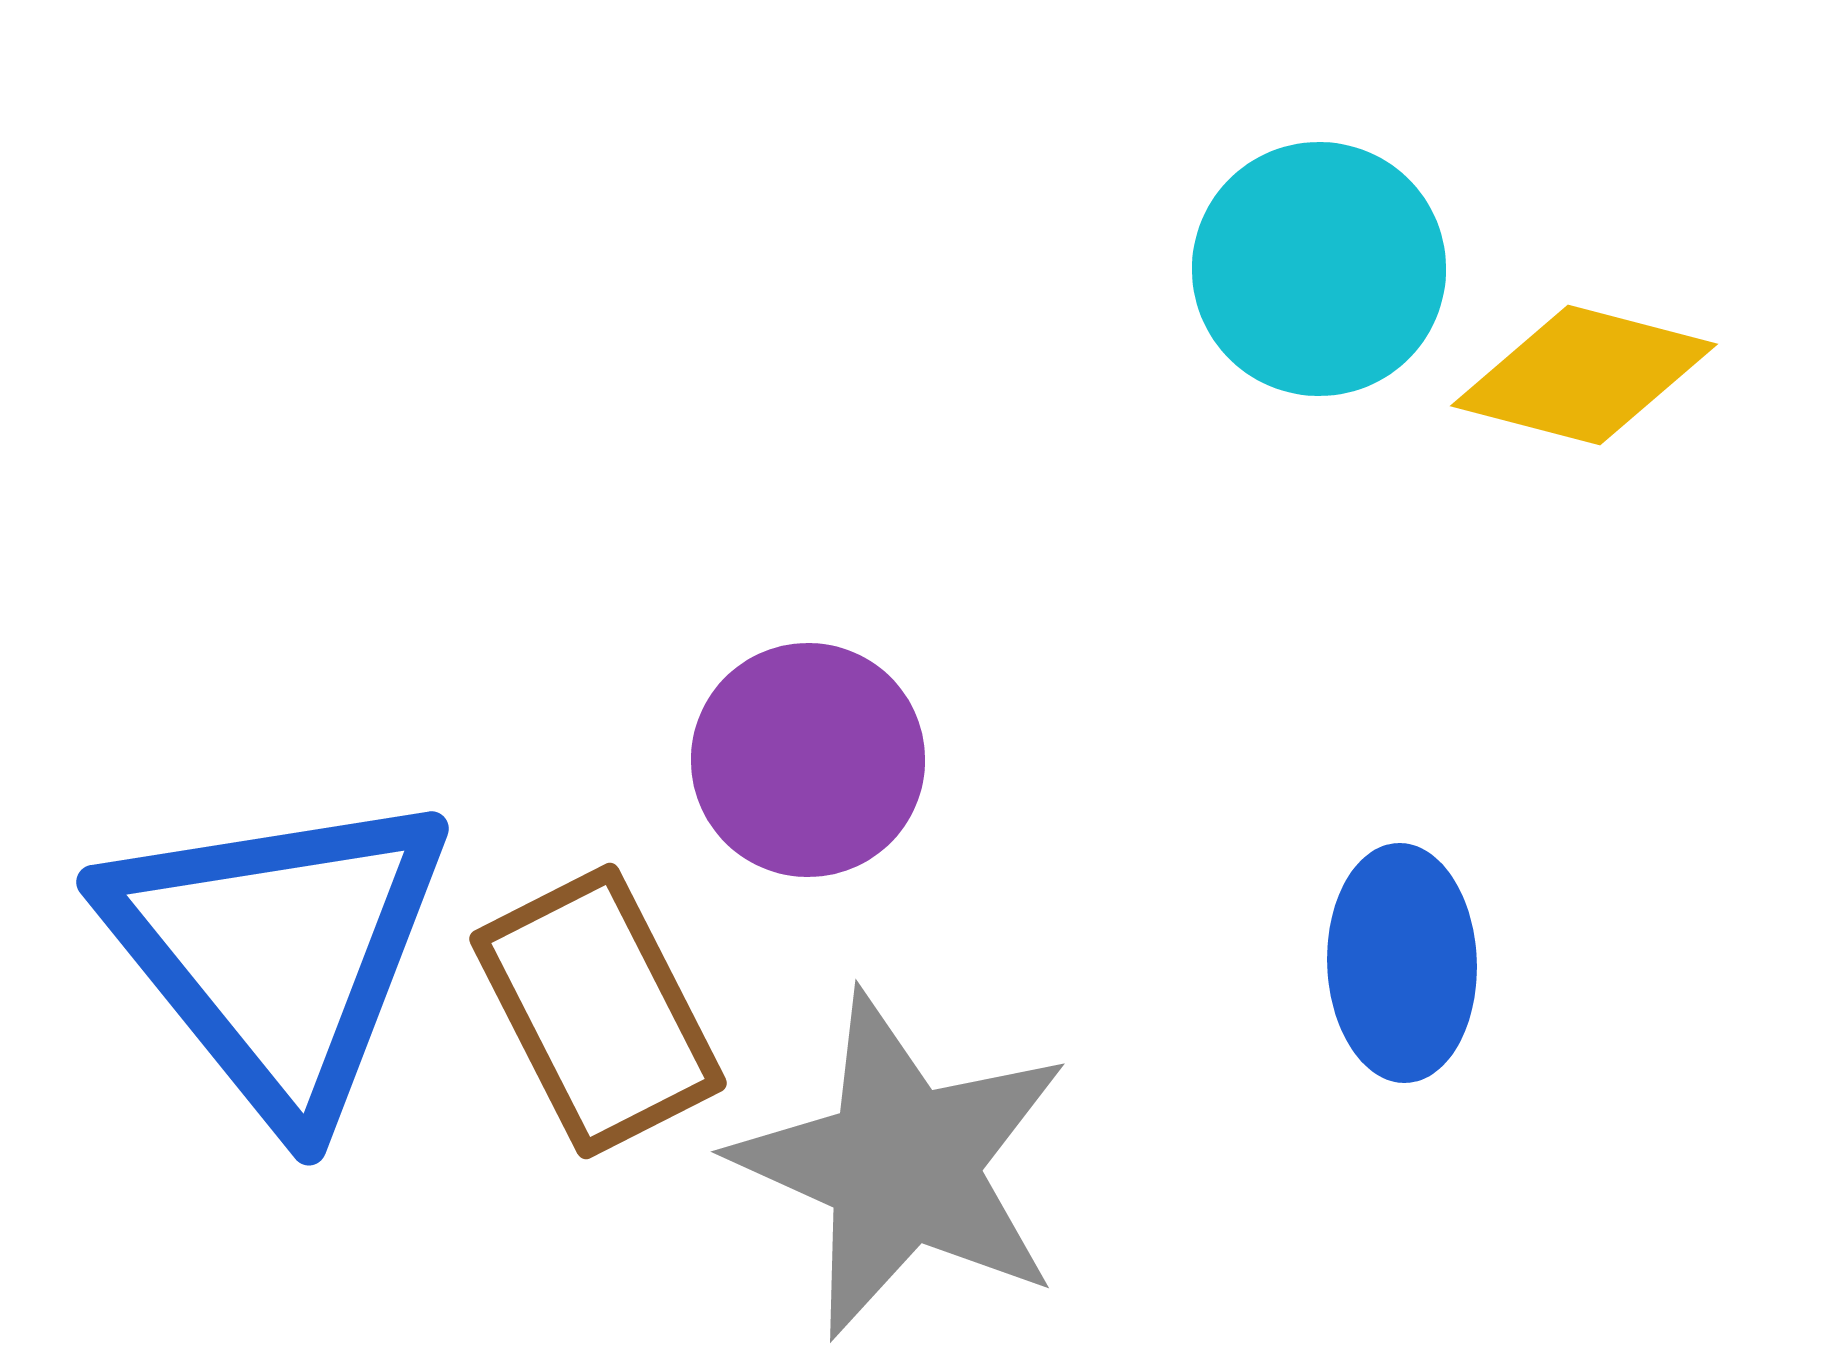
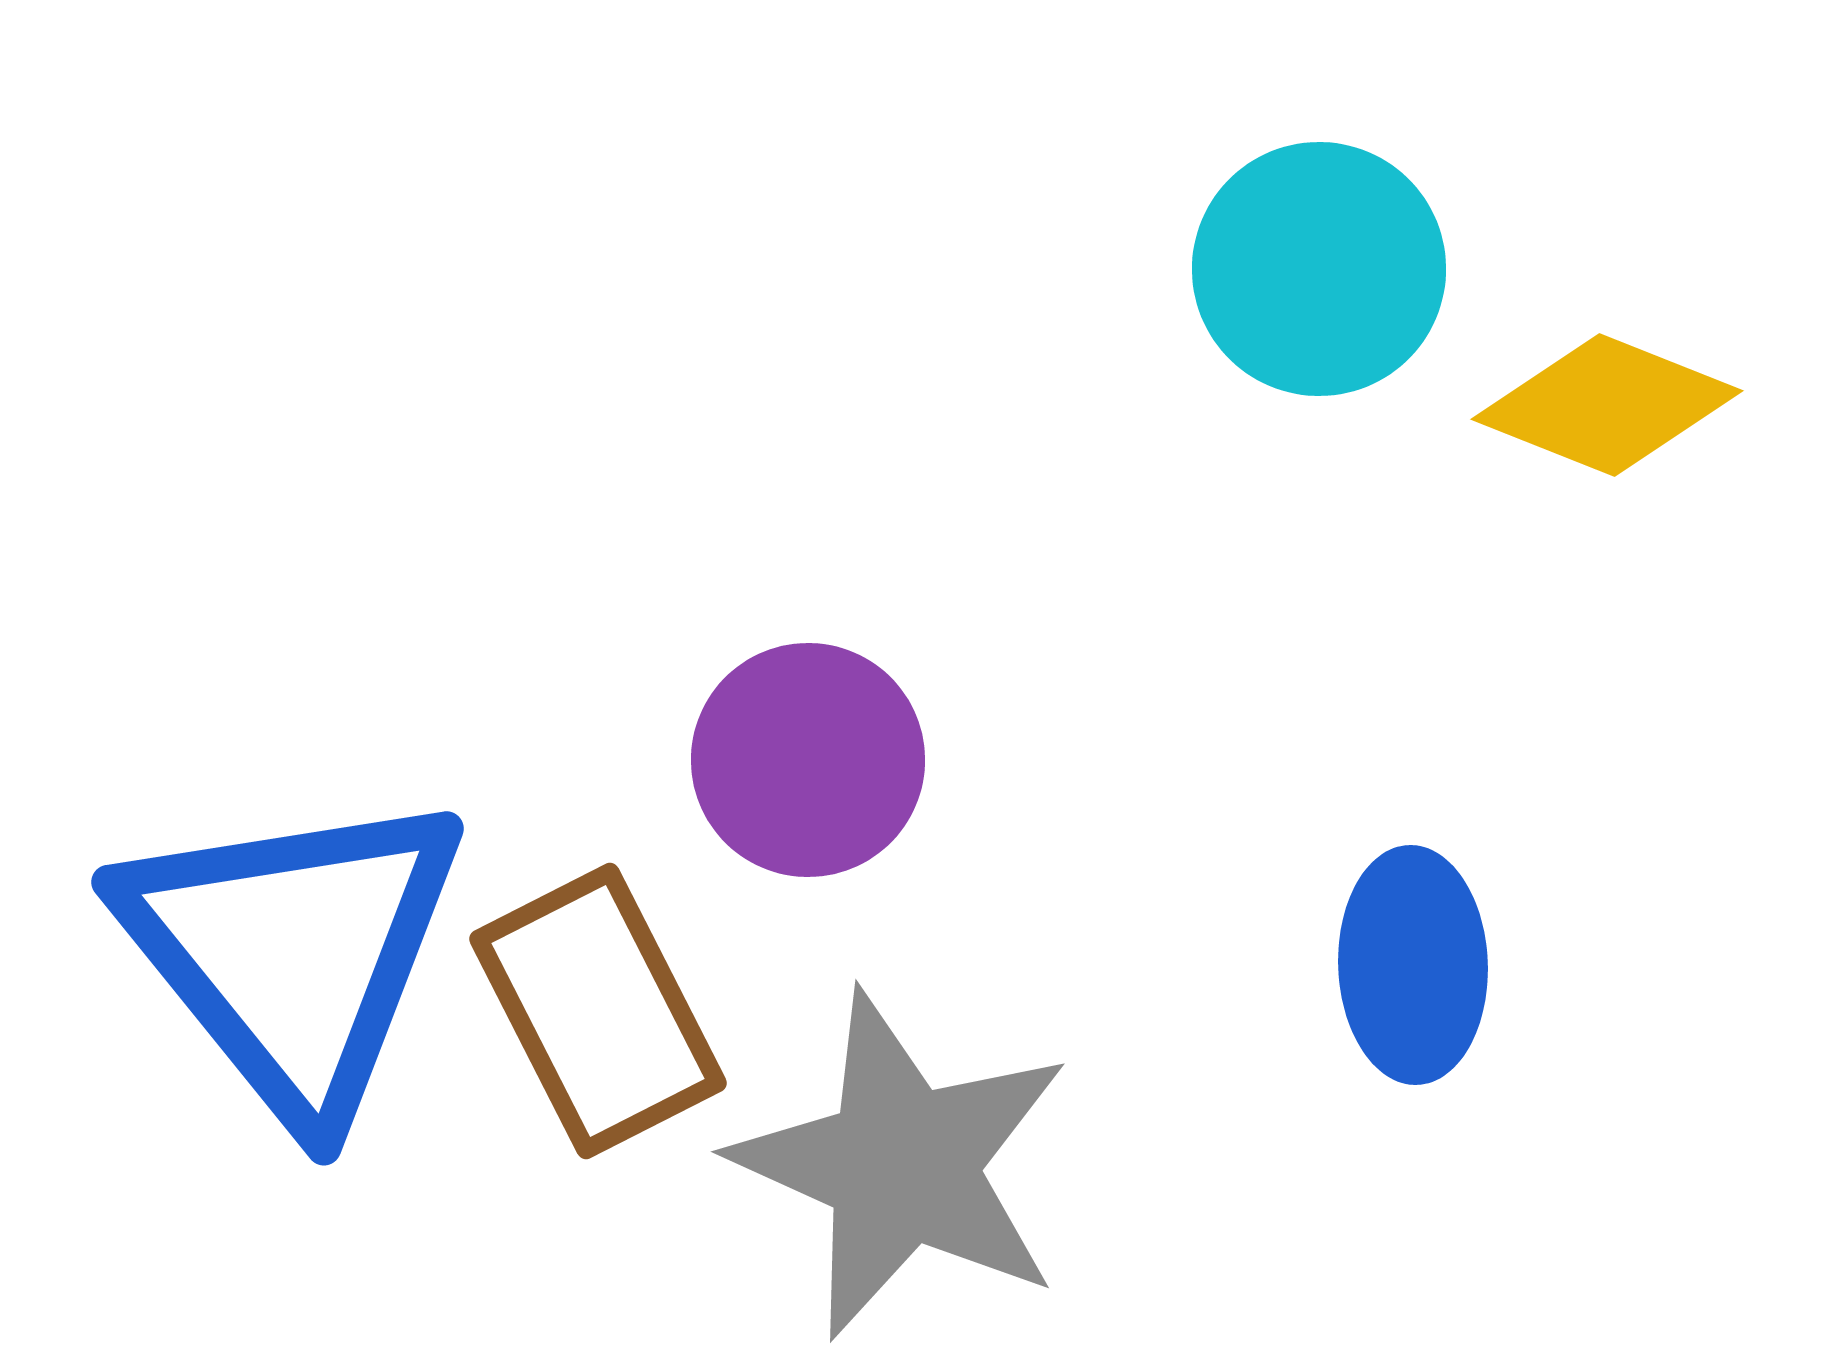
yellow diamond: moved 23 px right, 30 px down; rotated 7 degrees clockwise
blue triangle: moved 15 px right
blue ellipse: moved 11 px right, 2 px down
